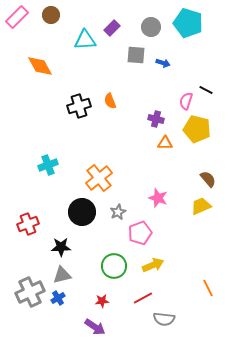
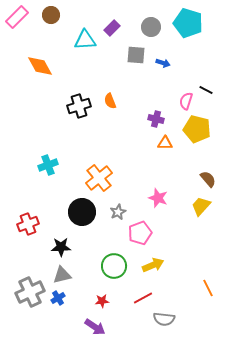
yellow trapezoid: rotated 25 degrees counterclockwise
